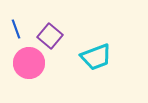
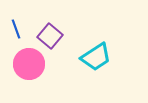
cyan trapezoid: rotated 12 degrees counterclockwise
pink circle: moved 1 px down
